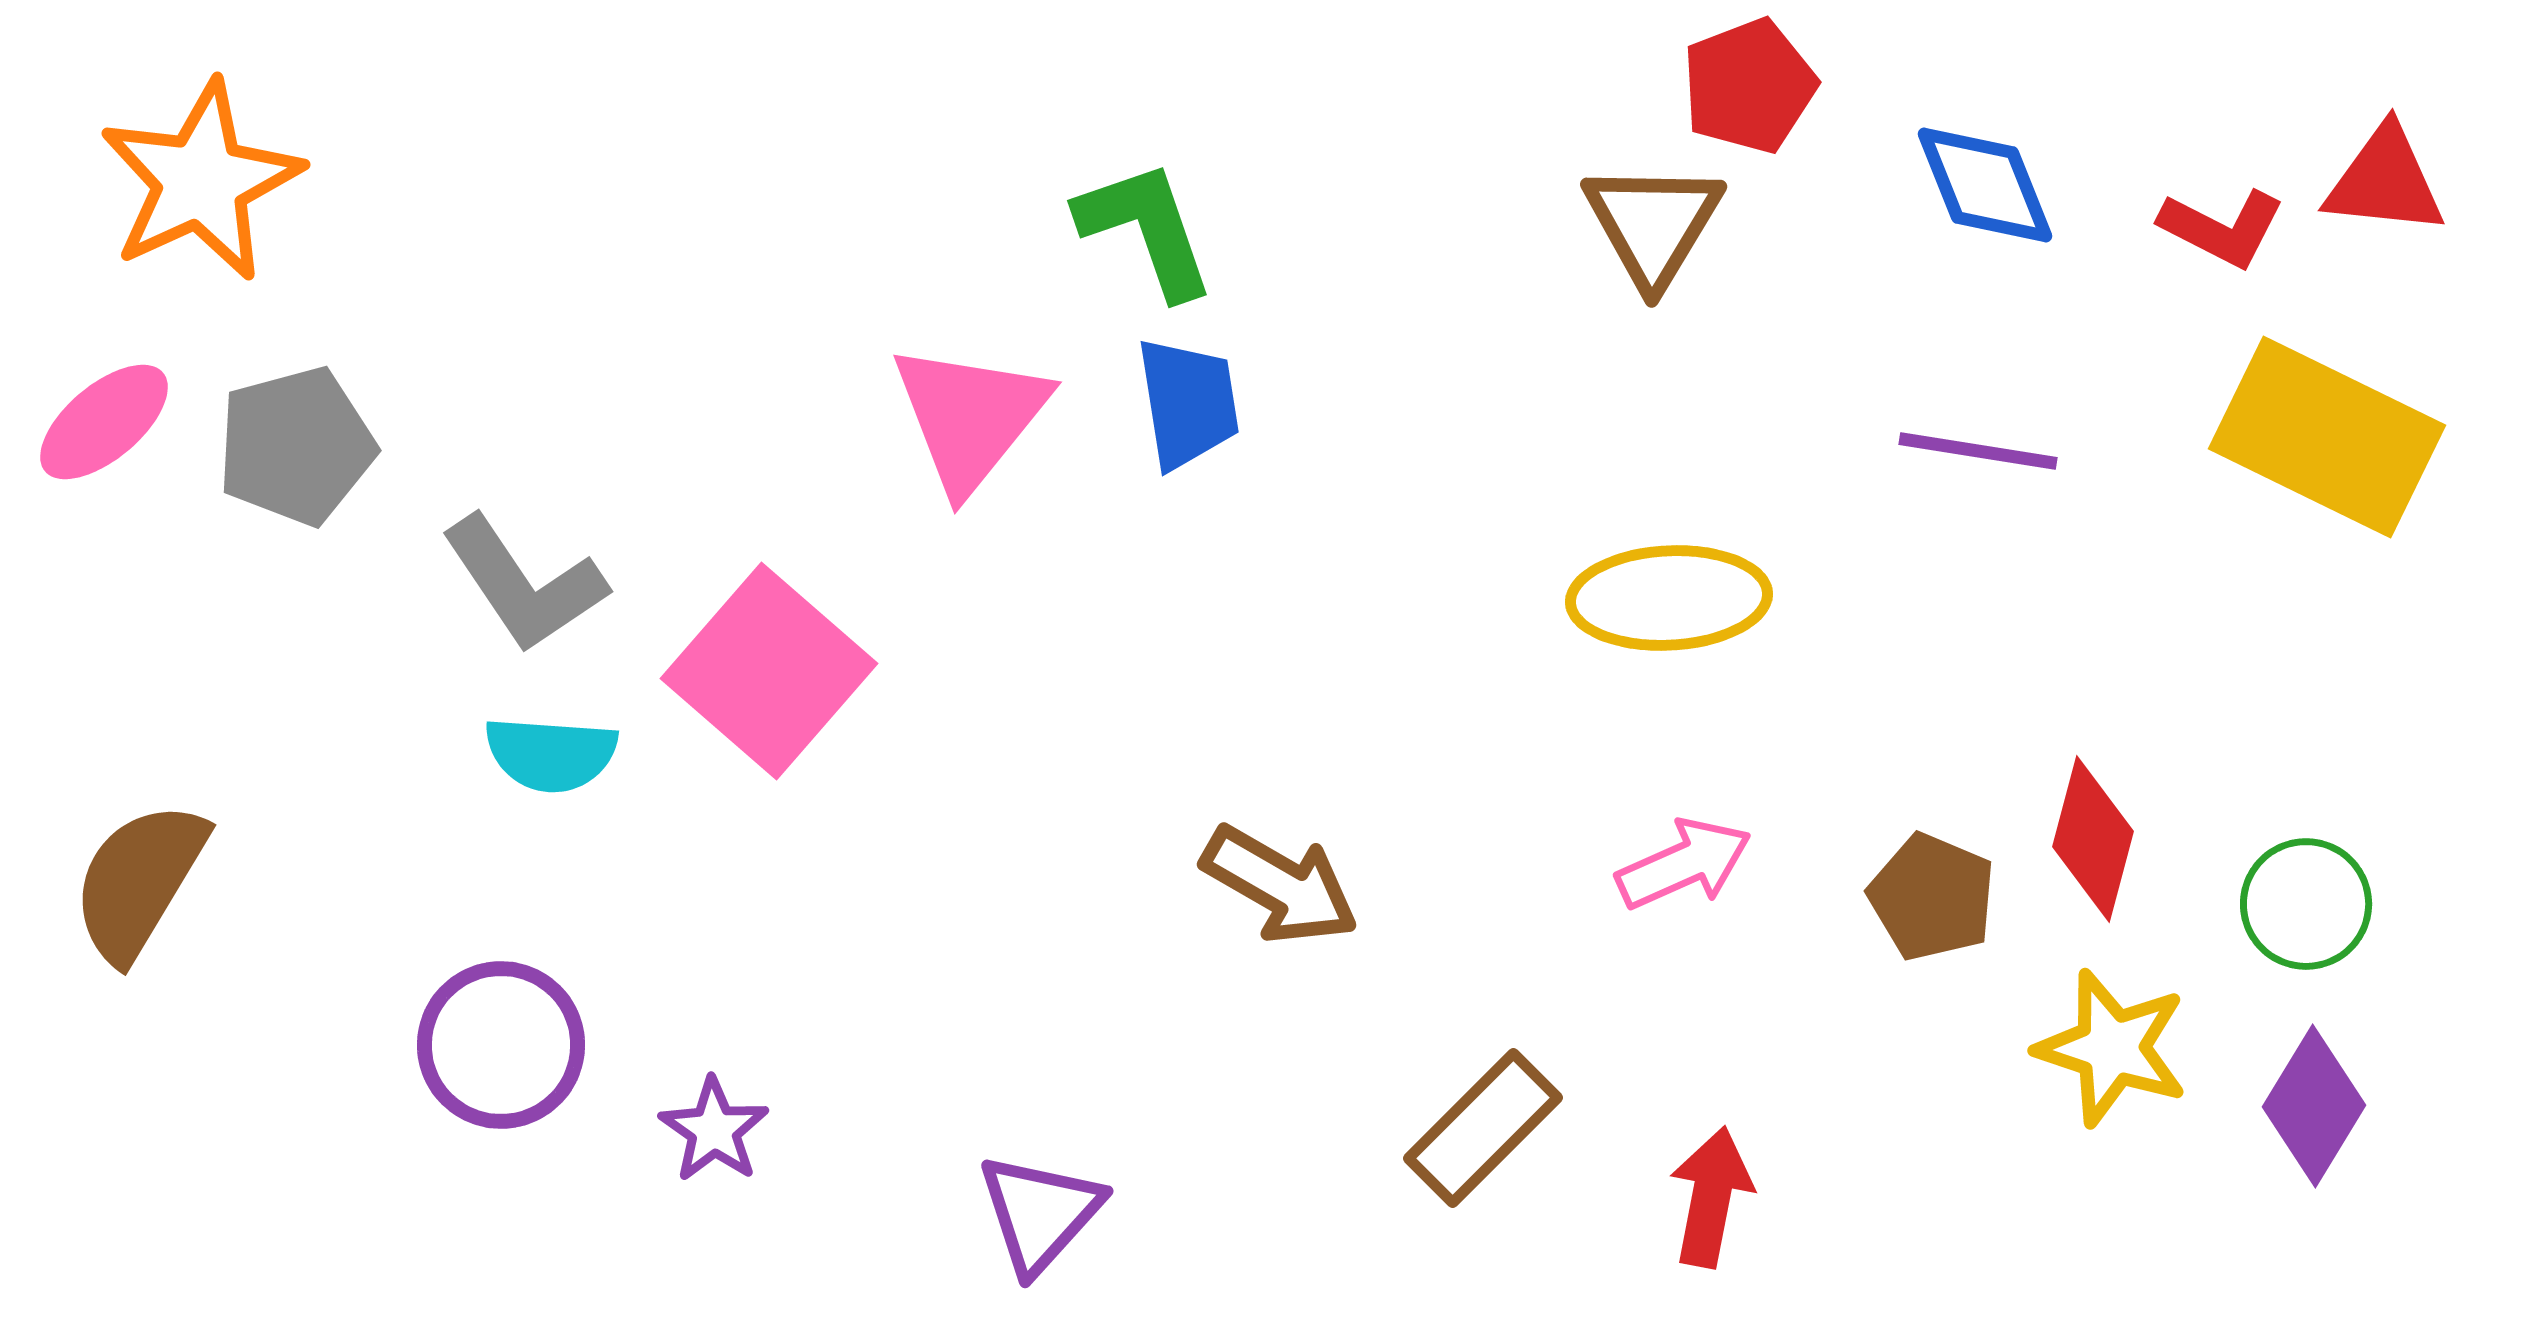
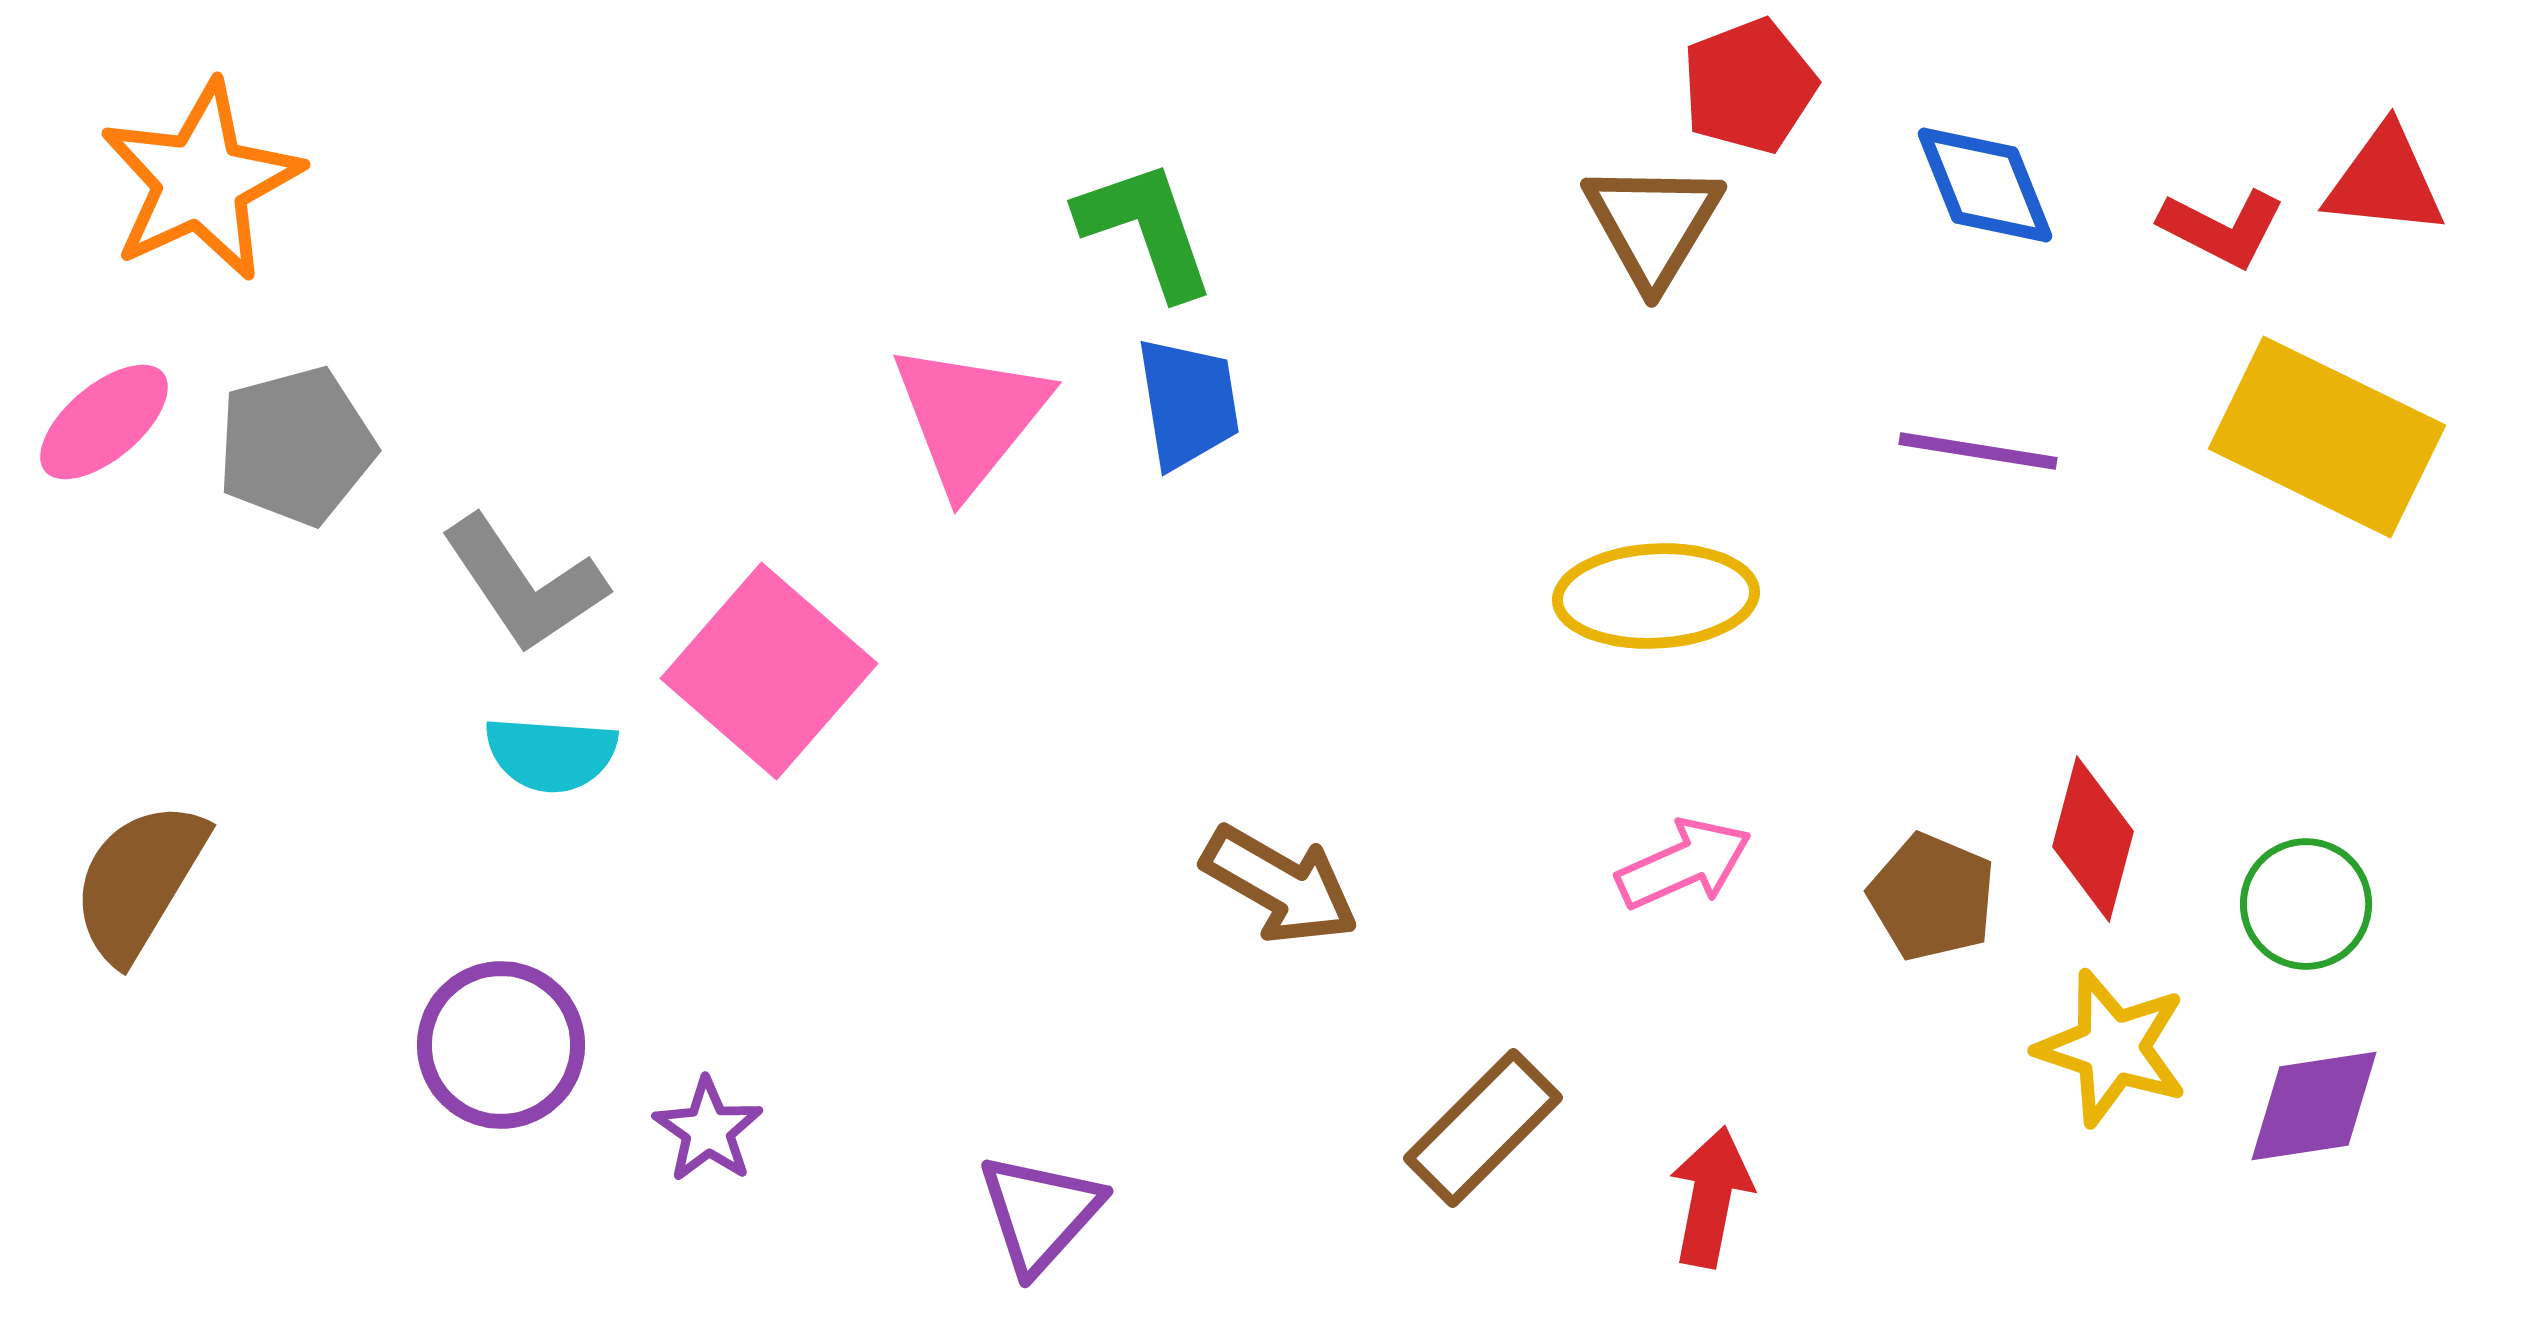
yellow ellipse: moved 13 px left, 2 px up
purple diamond: rotated 50 degrees clockwise
purple star: moved 6 px left
